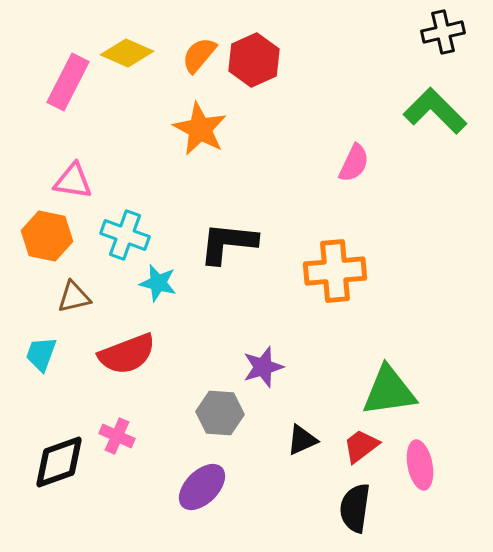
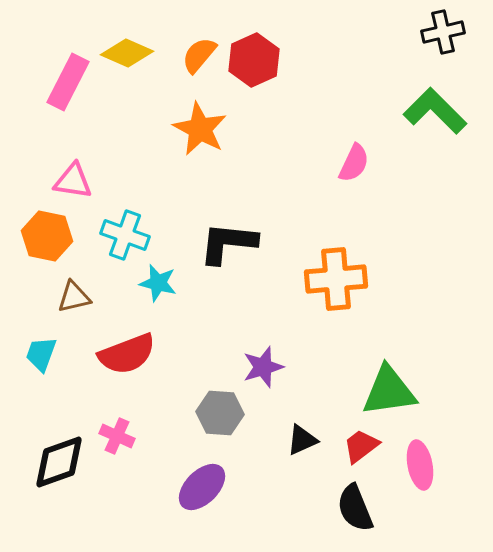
orange cross: moved 1 px right, 8 px down
black semicircle: rotated 30 degrees counterclockwise
